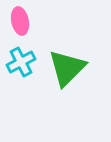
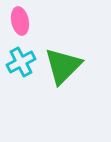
green triangle: moved 4 px left, 2 px up
